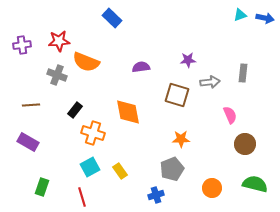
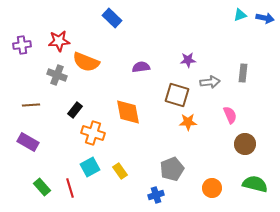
orange star: moved 7 px right, 17 px up
green rectangle: rotated 60 degrees counterclockwise
red line: moved 12 px left, 9 px up
